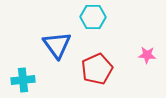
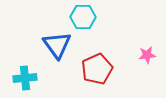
cyan hexagon: moved 10 px left
pink star: rotated 12 degrees counterclockwise
cyan cross: moved 2 px right, 2 px up
